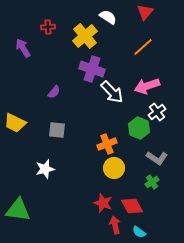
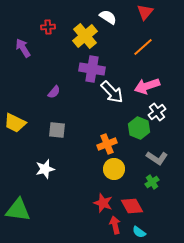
purple cross: rotated 10 degrees counterclockwise
yellow circle: moved 1 px down
